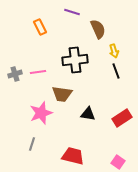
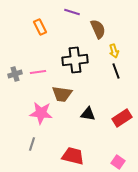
pink star: rotated 25 degrees clockwise
